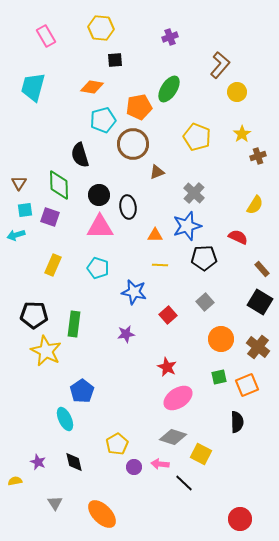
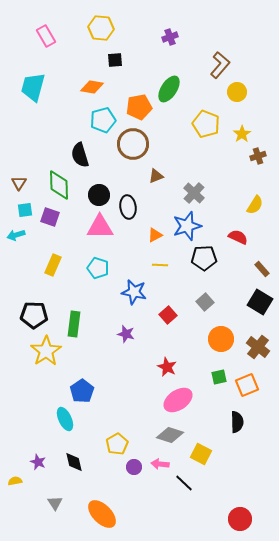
yellow pentagon at (197, 137): moved 9 px right, 13 px up
brown triangle at (157, 172): moved 1 px left, 4 px down
orange triangle at (155, 235): rotated 28 degrees counterclockwise
purple star at (126, 334): rotated 24 degrees clockwise
yellow star at (46, 351): rotated 12 degrees clockwise
pink ellipse at (178, 398): moved 2 px down
gray diamond at (173, 437): moved 3 px left, 2 px up
